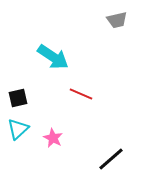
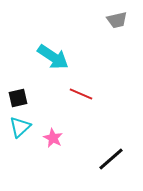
cyan triangle: moved 2 px right, 2 px up
